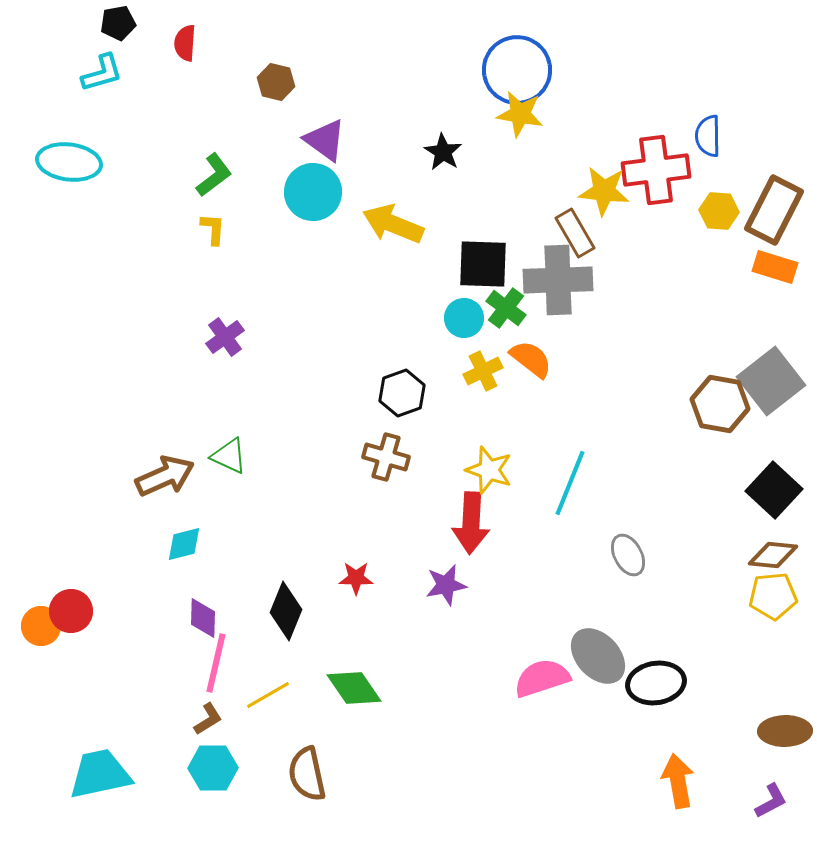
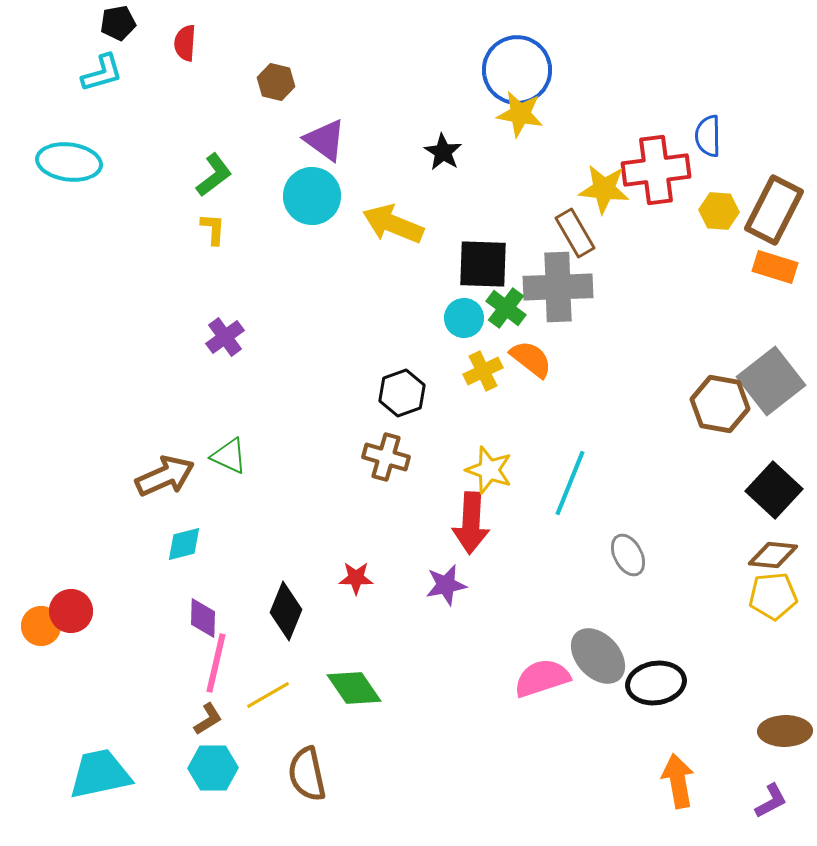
yellow star at (604, 191): moved 2 px up
cyan circle at (313, 192): moved 1 px left, 4 px down
gray cross at (558, 280): moved 7 px down
